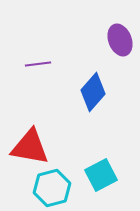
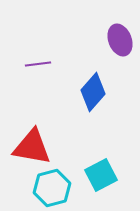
red triangle: moved 2 px right
